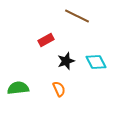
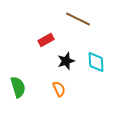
brown line: moved 1 px right, 3 px down
cyan diamond: rotated 25 degrees clockwise
green semicircle: moved 1 px up; rotated 80 degrees clockwise
